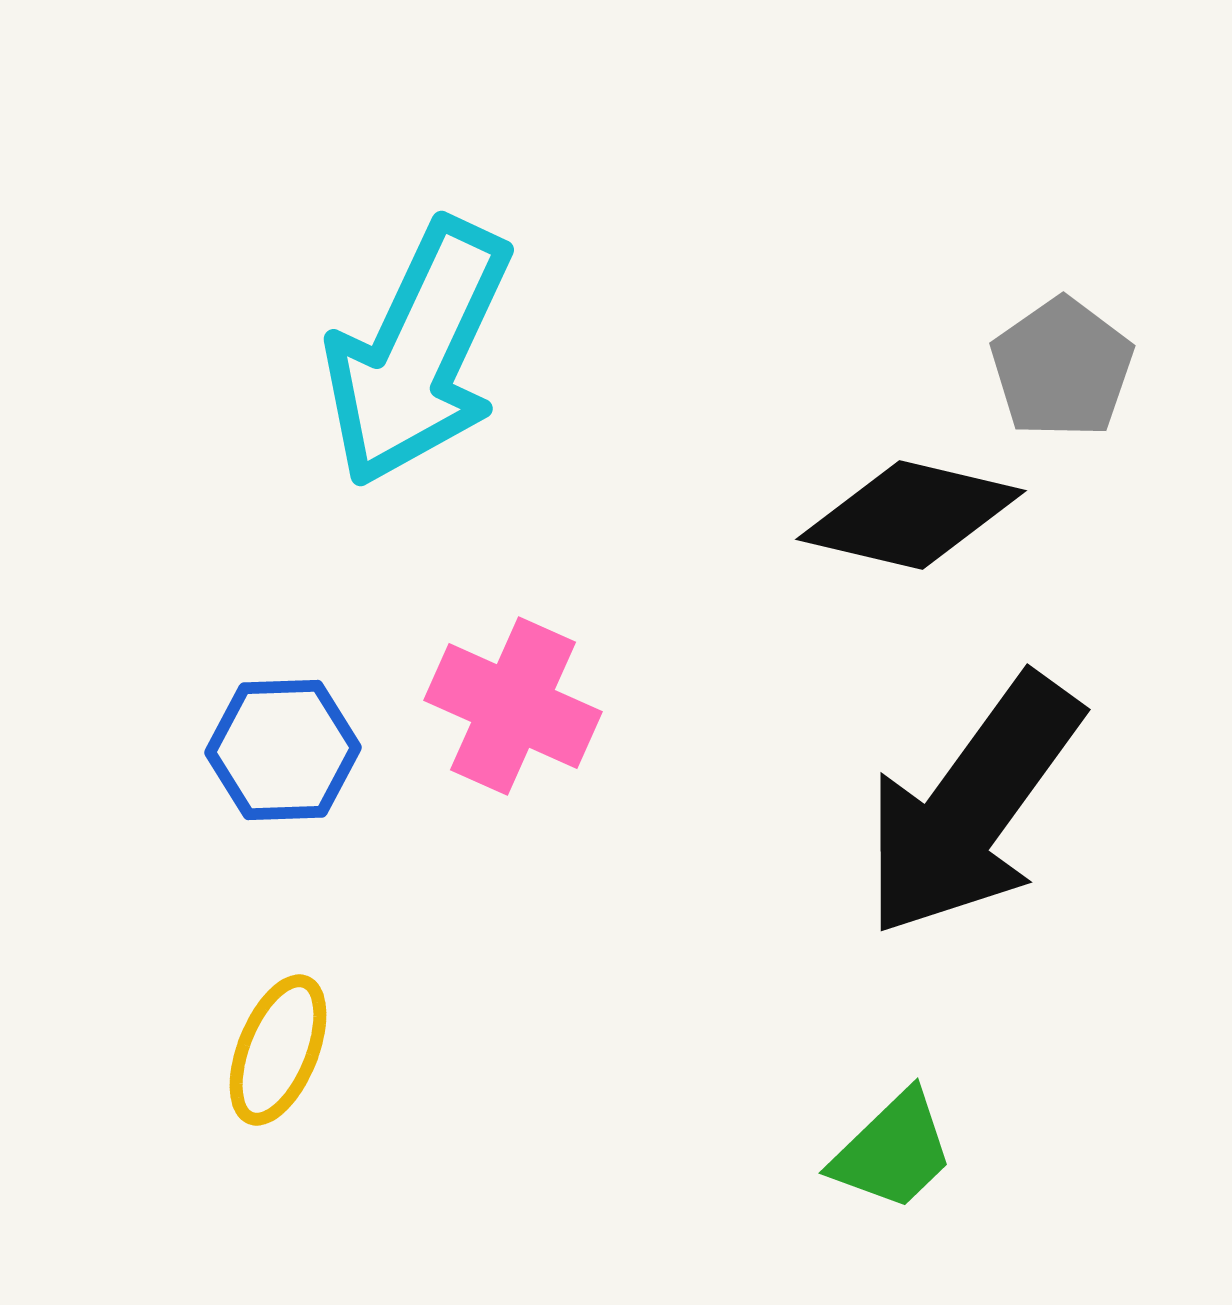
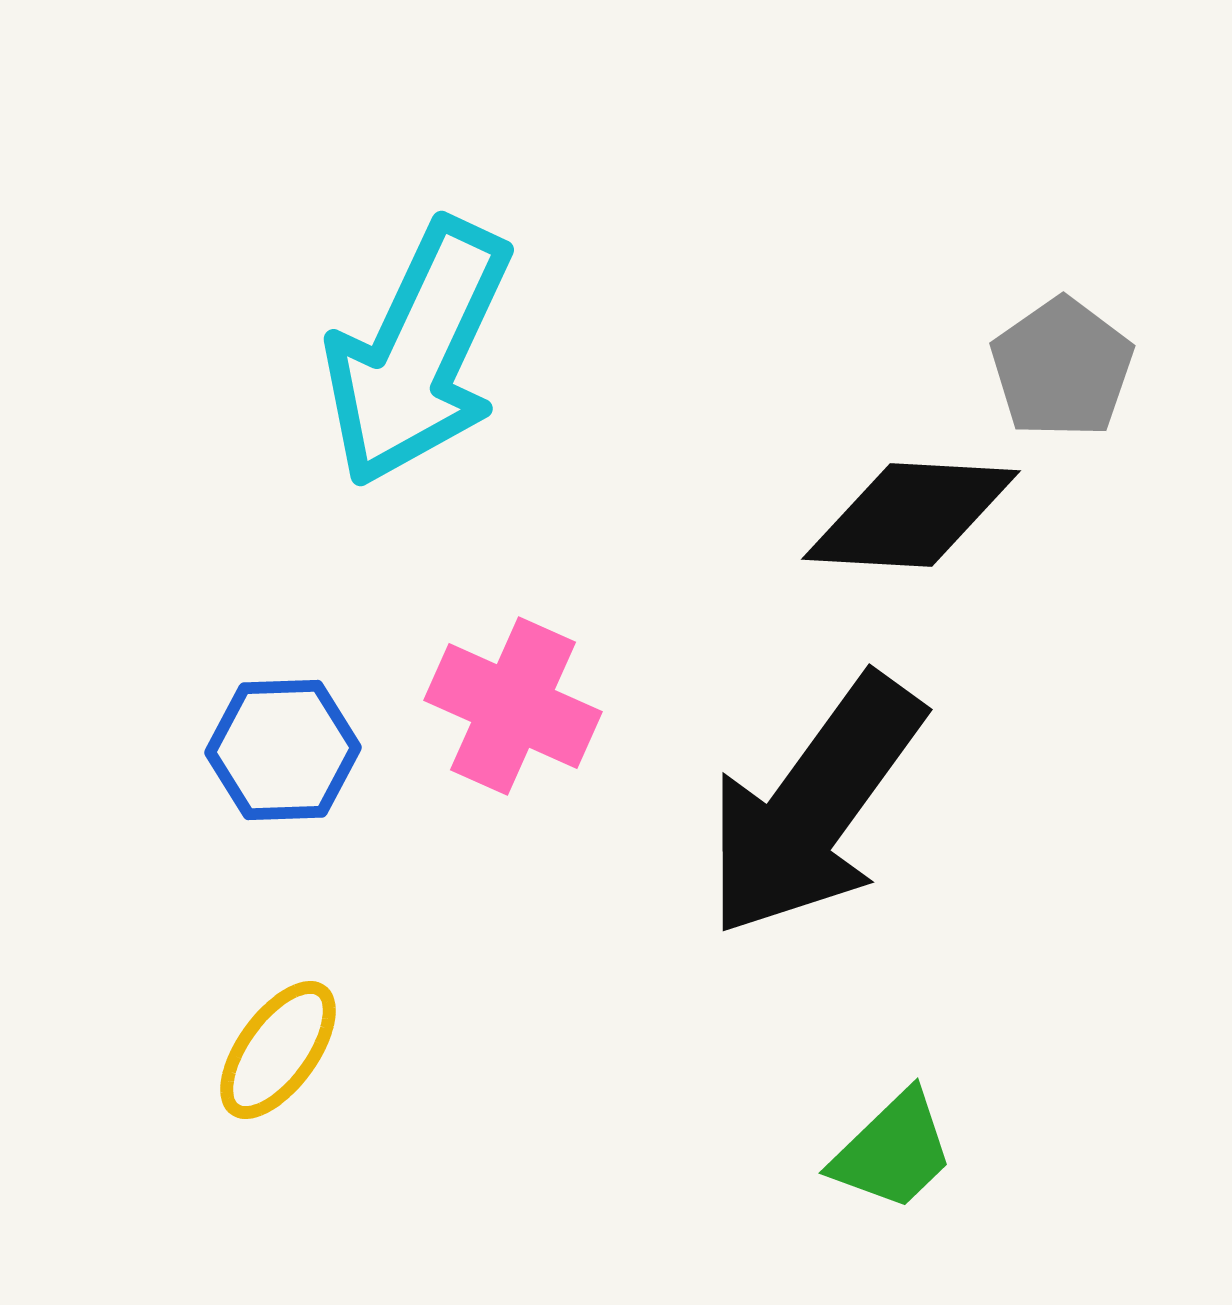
black diamond: rotated 10 degrees counterclockwise
black arrow: moved 158 px left
yellow ellipse: rotated 14 degrees clockwise
